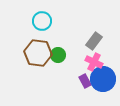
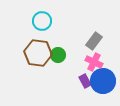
blue circle: moved 2 px down
